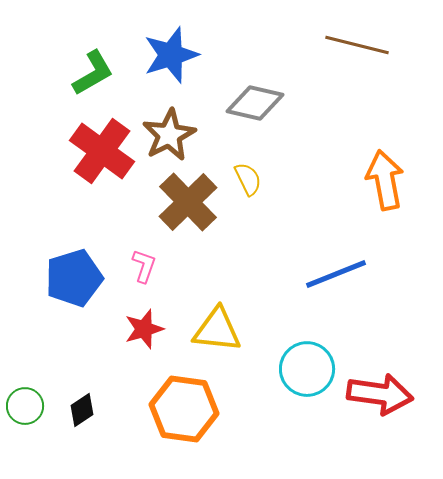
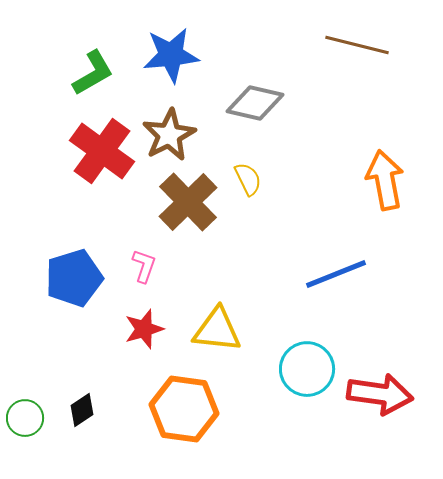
blue star: rotated 12 degrees clockwise
green circle: moved 12 px down
